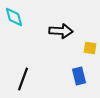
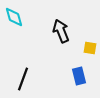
black arrow: rotated 115 degrees counterclockwise
